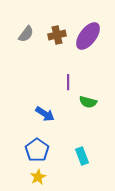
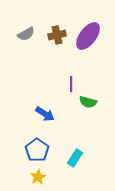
gray semicircle: rotated 24 degrees clockwise
purple line: moved 3 px right, 2 px down
cyan rectangle: moved 7 px left, 2 px down; rotated 54 degrees clockwise
